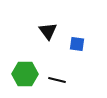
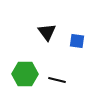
black triangle: moved 1 px left, 1 px down
blue square: moved 3 px up
